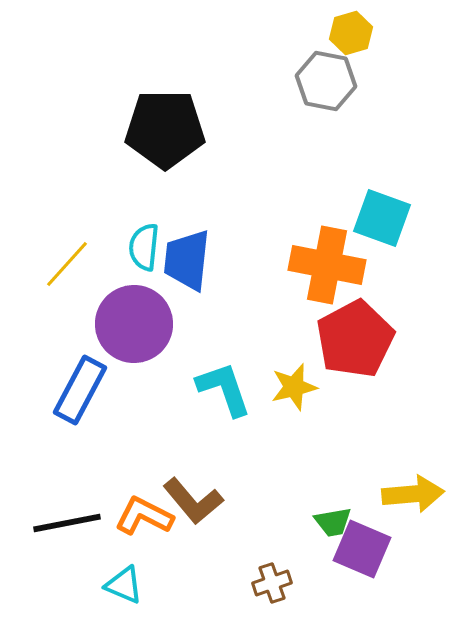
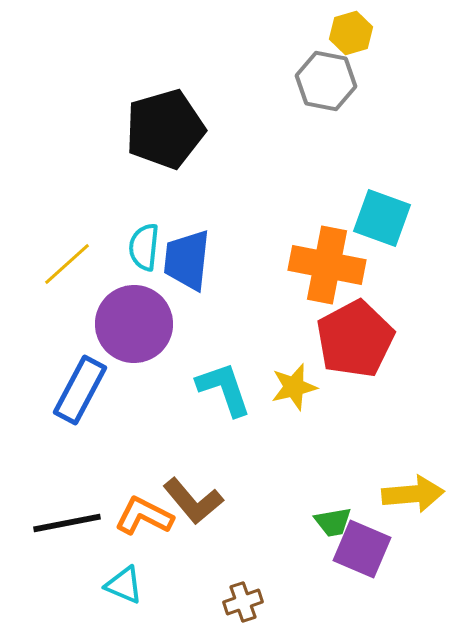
black pentagon: rotated 16 degrees counterclockwise
yellow line: rotated 6 degrees clockwise
brown cross: moved 29 px left, 19 px down
